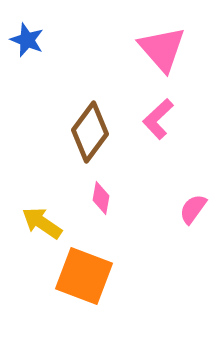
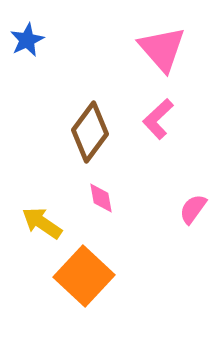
blue star: rotated 24 degrees clockwise
pink diamond: rotated 20 degrees counterclockwise
orange square: rotated 22 degrees clockwise
